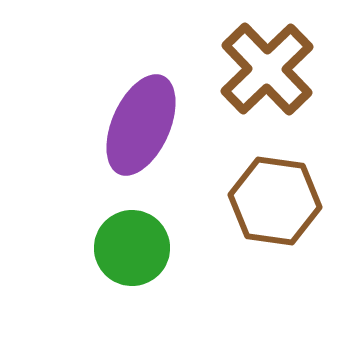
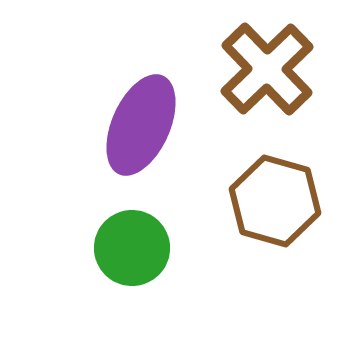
brown hexagon: rotated 8 degrees clockwise
